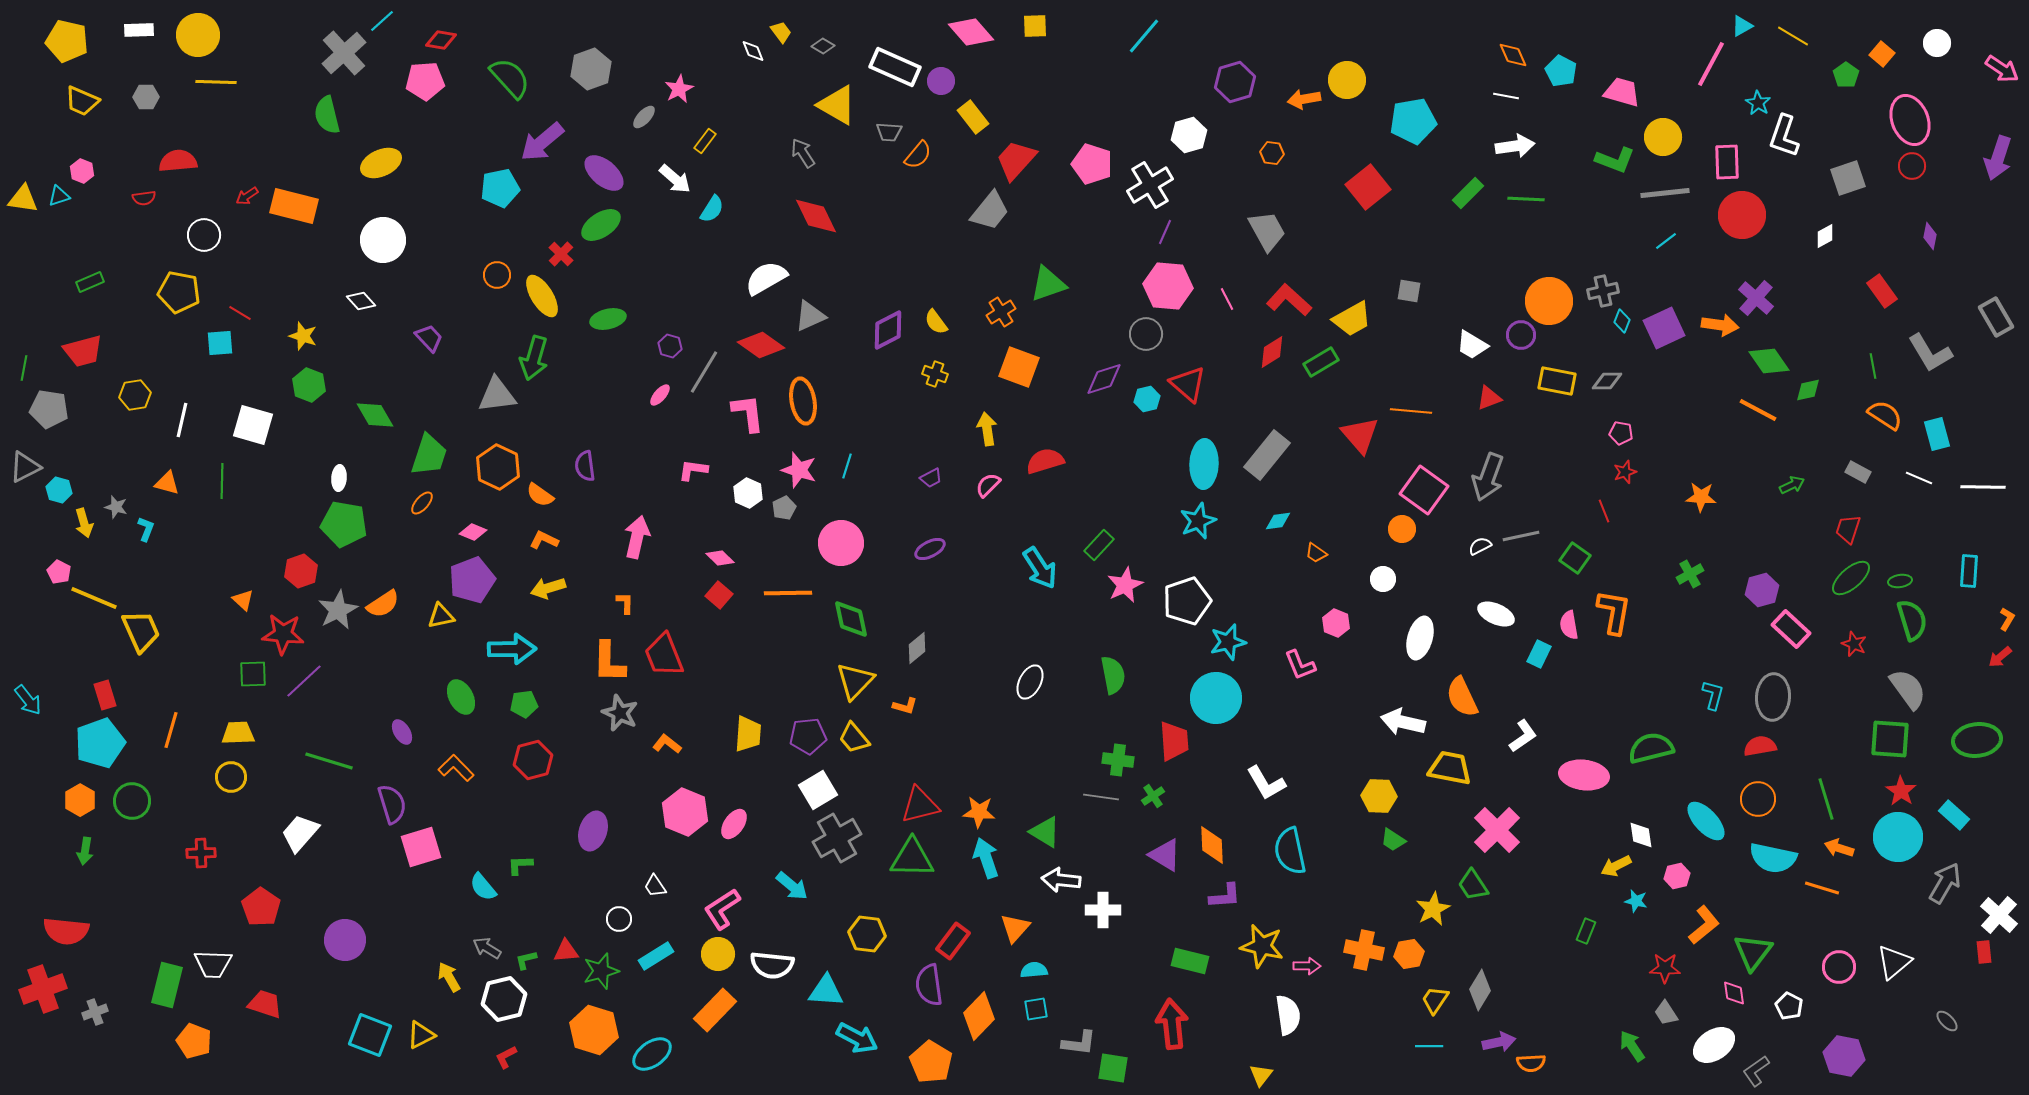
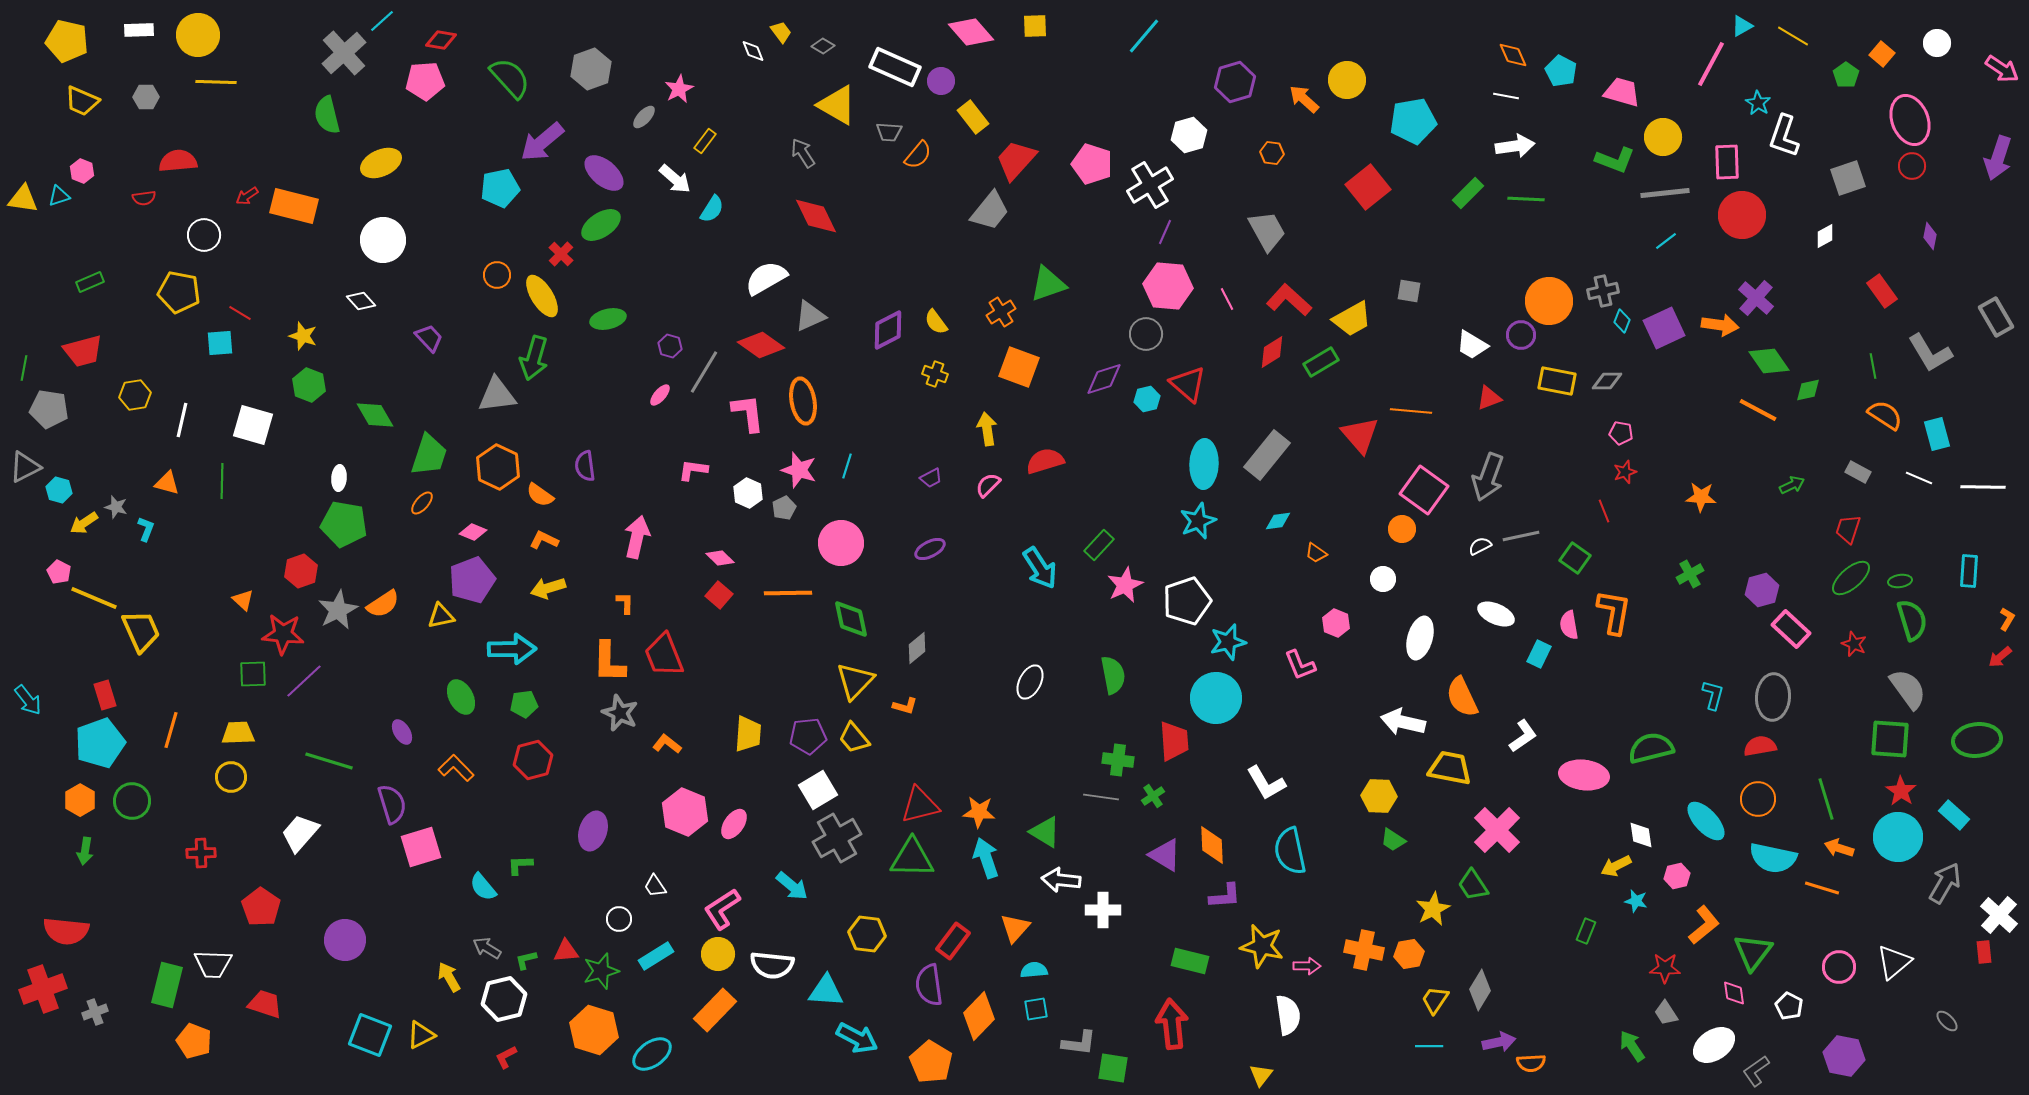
orange arrow at (1304, 99): rotated 52 degrees clockwise
yellow arrow at (84, 523): rotated 72 degrees clockwise
